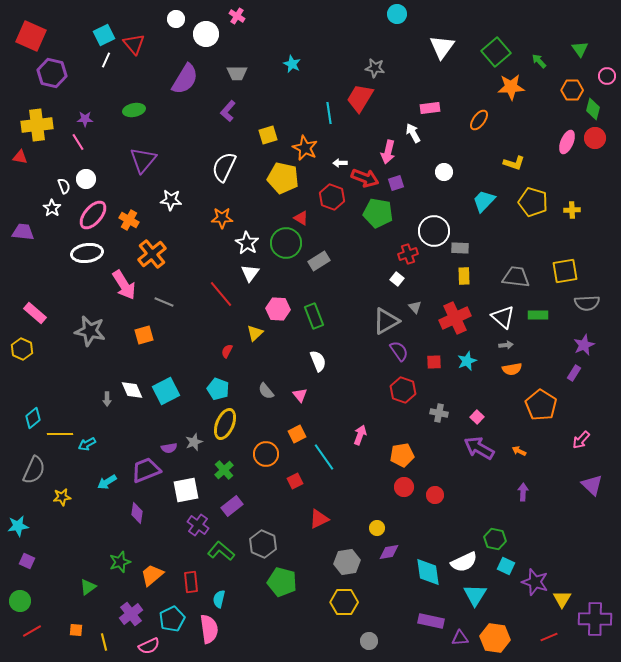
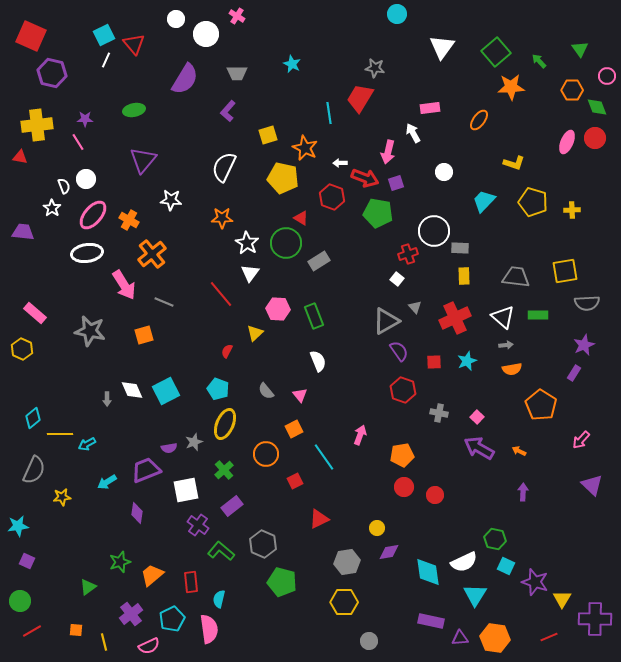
green diamond at (593, 109): moved 4 px right, 2 px up; rotated 35 degrees counterclockwise
orange square at (297, 434): moved 3 px left, 5 px up
